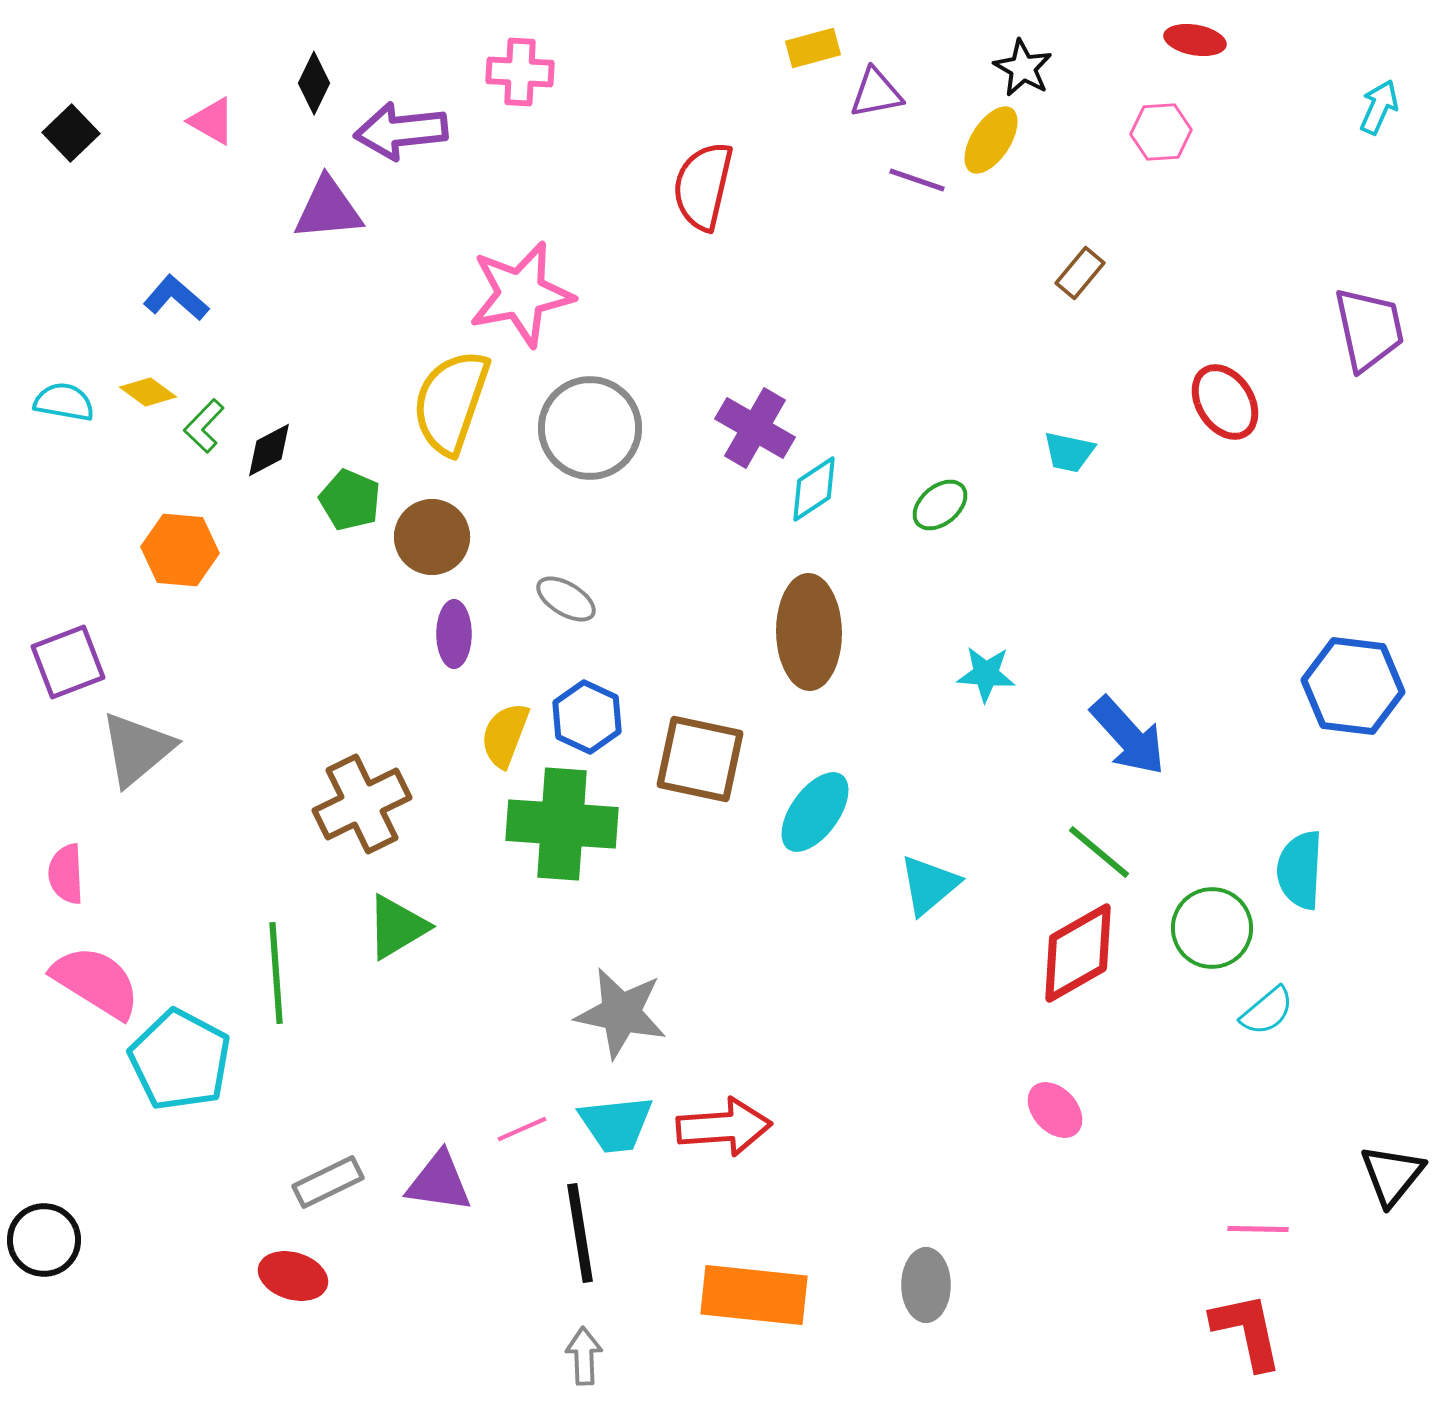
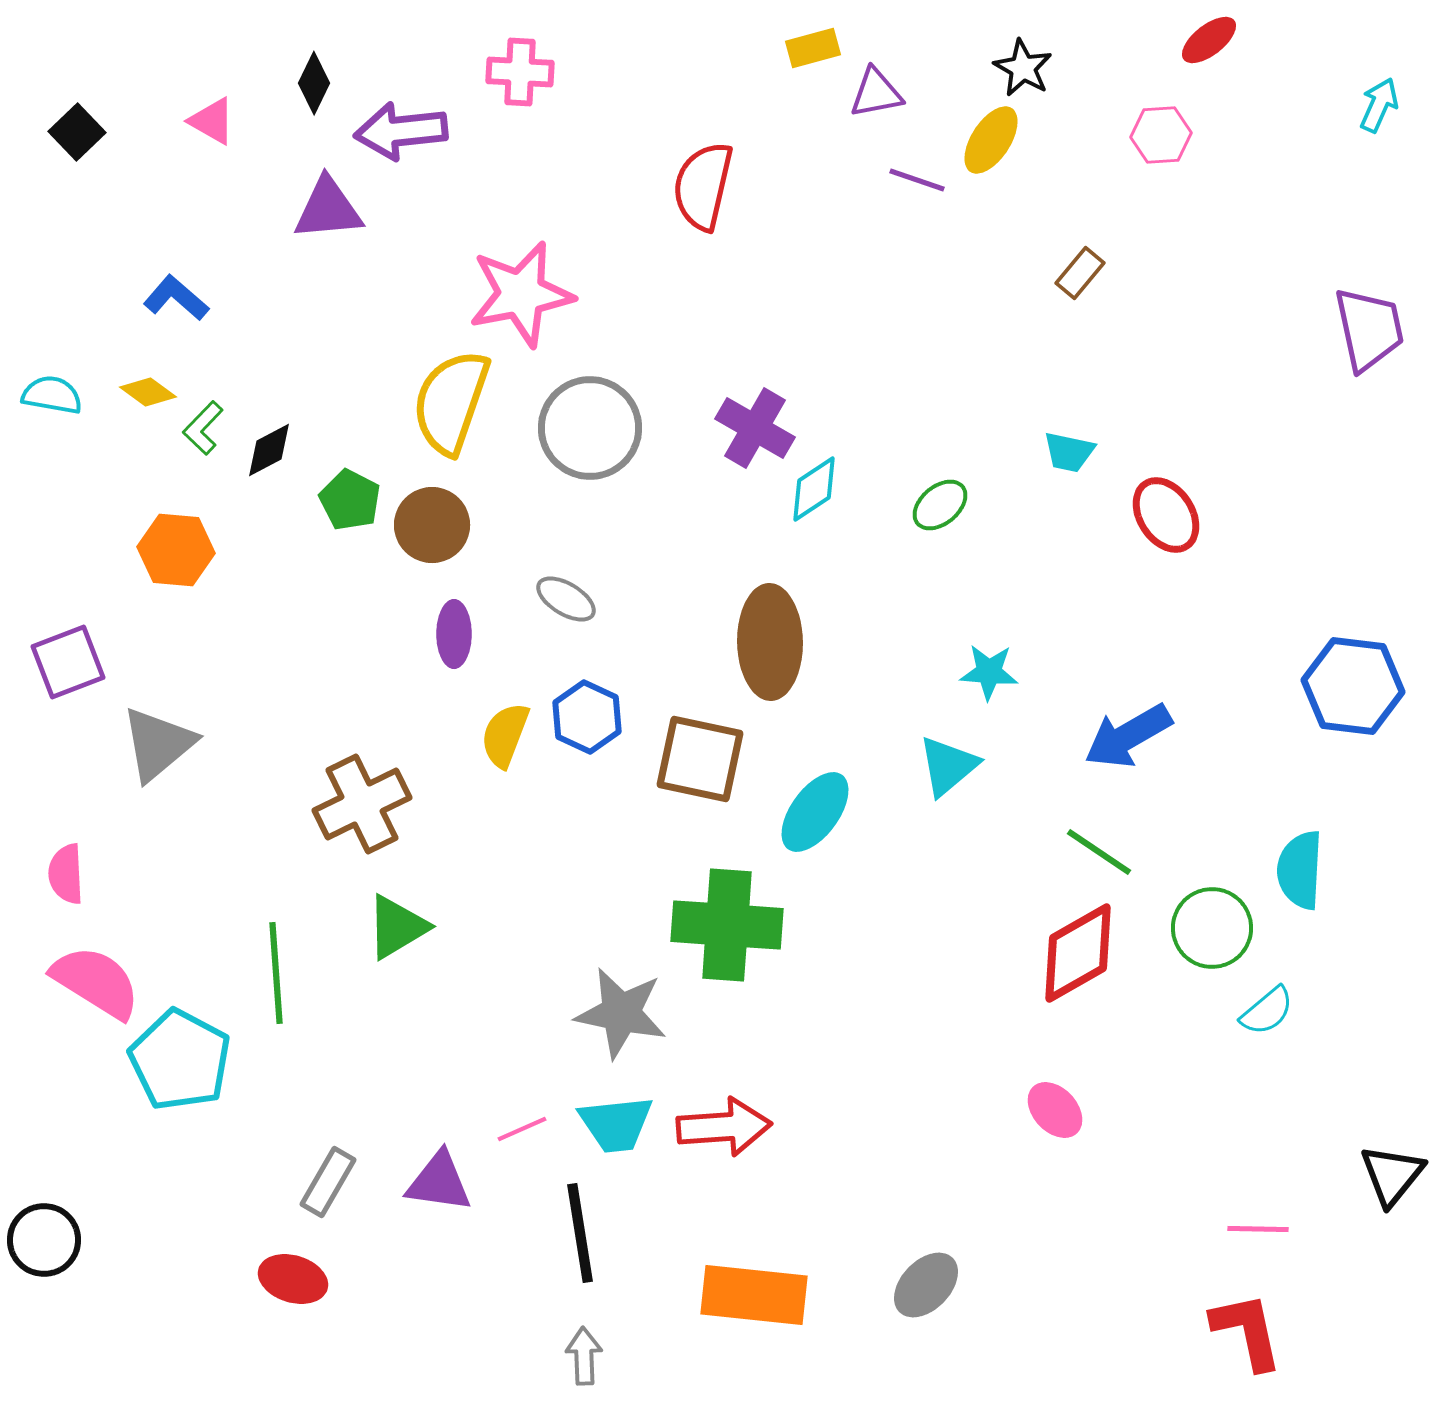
red ellipse at (1195, 40): moved 14 px right; rotated 48 degrees counterclockwise
cyan arrow at (1379, 107): moved 2 px up
pink hexagon at (1161, 132): moved 3 px down
black square at (71, 133): moved 6 px right, 1 px up
cyan semicircle at (64, 402): moved 12 px left, 7 px up
red ellipse at (1225, 402): moved 59 px left, 113 px down
green L-shape at (204, 426): moved 1 px left, 2 px down
green pentagon at (350, 500): rotated 4 degrees clockwise
brown circle at (432, 537): moved 12 px up
orange hexagon at (180, 550): moved 4 px left
brown ellipse at (809, 632): moved 39 px left, 10 px down
cyan star at (986, 674): moved 3 px right, 2 px up
blue arrow at (1128, 736): rotated 102 degrees clockwise
gray triangle at (137, 749): moved 21 px right, 5 px up
green cross at (562, 824): moved 165 px right, 101 px down
green line at (1099, 852): rotated 6 degrees counterclockwise
cyan triangle at (929, 885): moved 19 px right, 119 px up
gray rectangle at (328, 1182): rotated 34 degrees counterclockwise
red ellipse at (293, 1276): moved 3 px down
gray ellipse at (926, 1285): rotated 44 degrees clockwise
